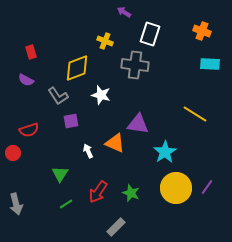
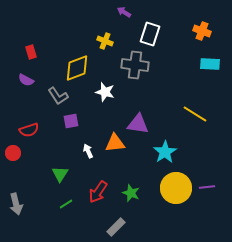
white star: moved 4 px right, 3 px up
orange triangle: rotated 30 degrees counterclockwise
purple line: rotated 49 degrees clockwise
